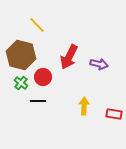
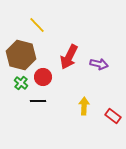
red rectangle: moved 1 px left, 2 px down; rotated 28 degrees clockwise
